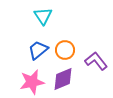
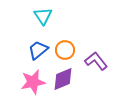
pink star: moved 1 px right
